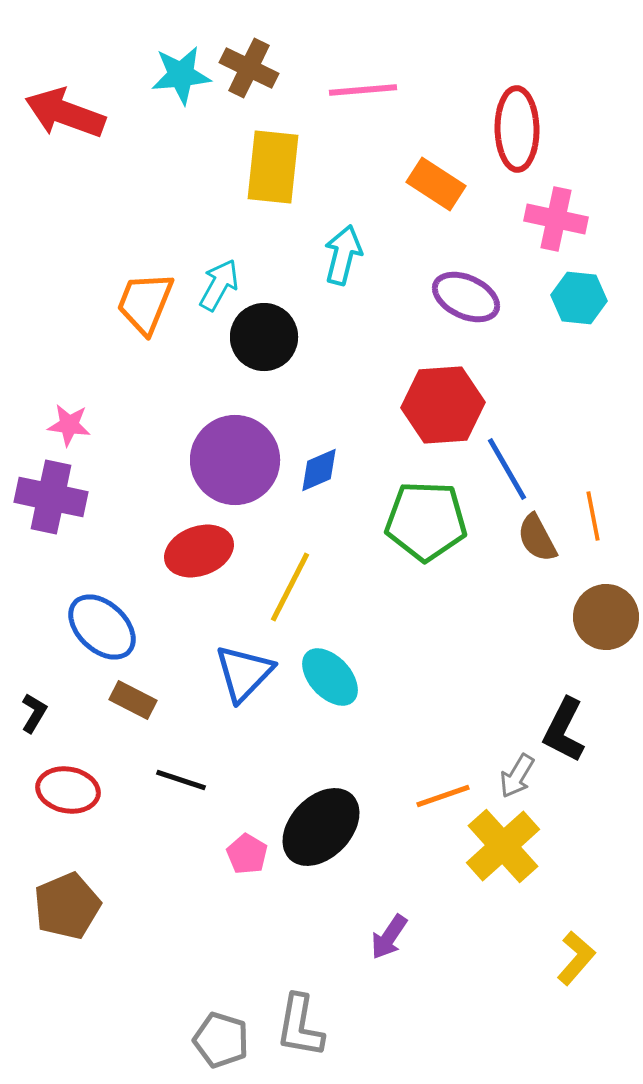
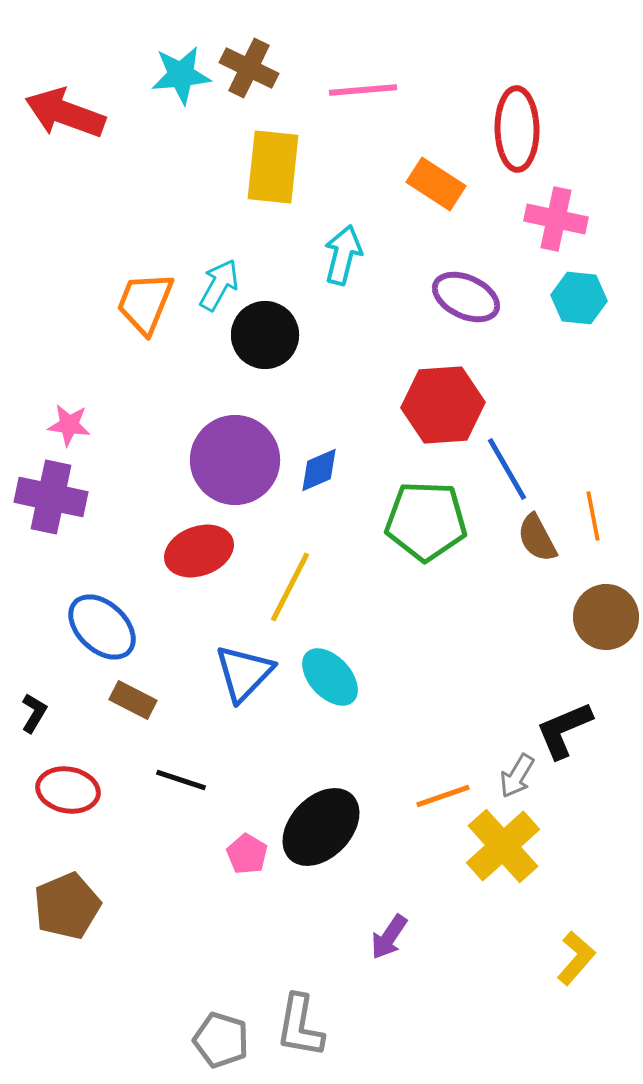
black circle at (264, 337): moved 1 px right, 2 px up
black L-shape at (564, 730): rotated 40 degrees clockwise
